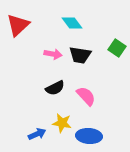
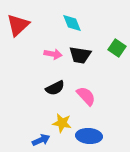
cyan diamond: rotated 15 degrees clockwise
blue arrow: moved 4 px right, 6 px down
